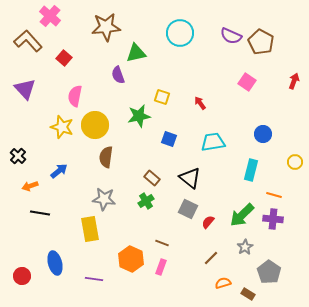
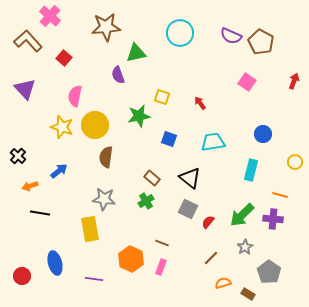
orange line at (274, 195): moved 6 px right
